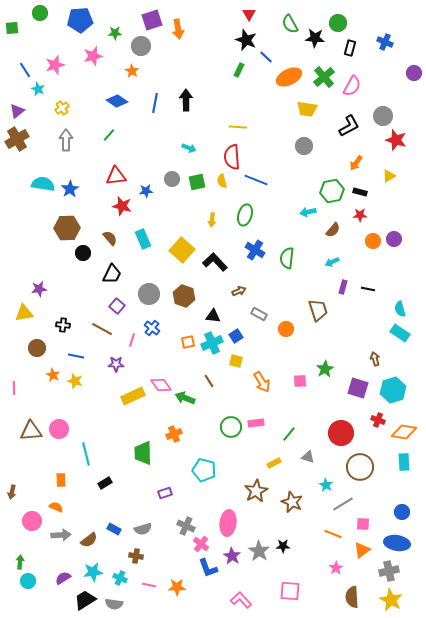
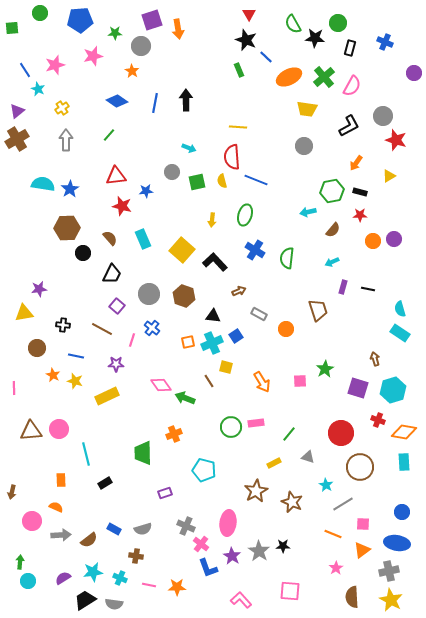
green semicircle at (290, 24): moved 3 px right
green rectangle at (239, 70): rotated 48 degrees counterclockwise
gray circle at (172, 179): moved 7 px up
yellow square at (236, 361): moved 10 px left, 6 px down
yellow rectangle at (133, 396): moved 26 px left
